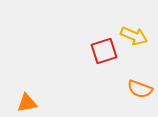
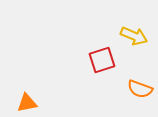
red square: moved 2 px left, 9 px down
